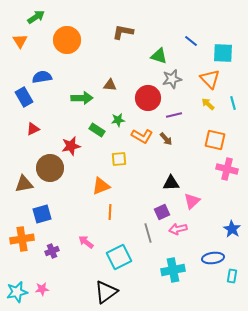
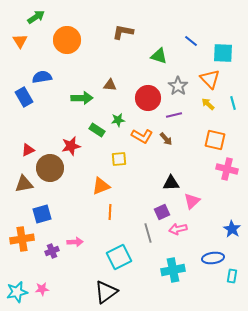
gray star at (172, 79): moved 6 px right, 7 px down; rotated 24 degrees counterclockwise
red triangle at (33, 129): moved 5 px left, 21 px down
pink arrow at (86, 242): moved 11 px left; rotated 140 degrees clockwise
